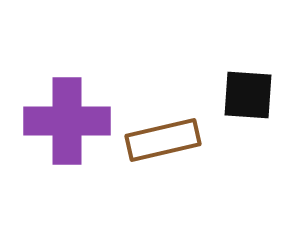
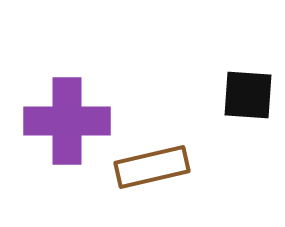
brown rectangle: moved 11 px left, 27 px down
